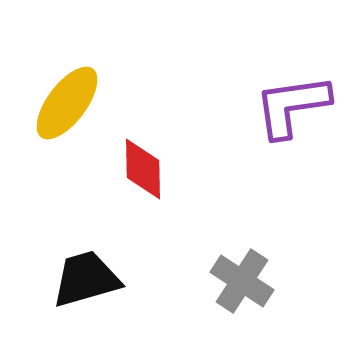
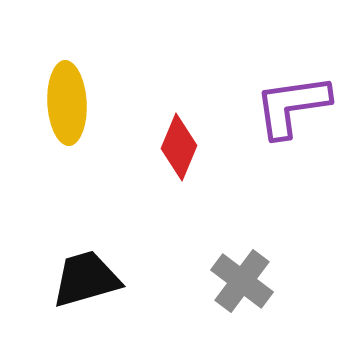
yellow ellipse: rotated 40 degrees counterclockwise
red diamond: moved 36 px right, 22 px up; rotated 24 degrees clockwise
gray cross: rotated 4 degrees clockwise
